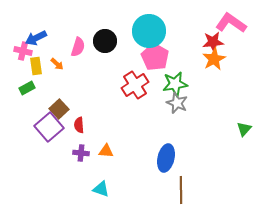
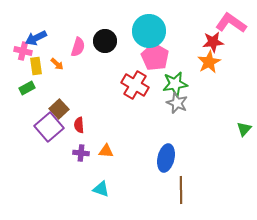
orange star: moved 5 px left, 3 px down
red cross: rotated 28 degrees counterclockwise
